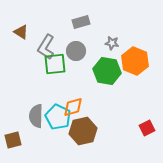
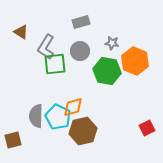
gray circle: moved 4 px right
